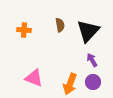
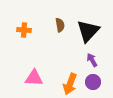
pink triangle: rotated 18 degrees counterclockwise
